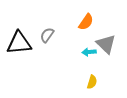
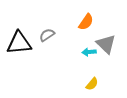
gray semicircle: rotated 21 degrees clockwise
yellow semicircle: moved 2 px down; rotated 24 degrees clockwise
